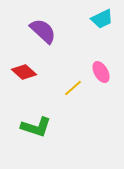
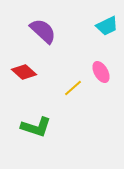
cyan trapezoid: moved 5 px right, 7 px down
